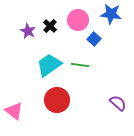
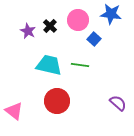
cyan trapezoid: rotated 48 degrees clockwise
red circle: moved 1 px down
